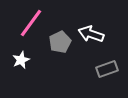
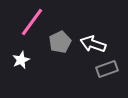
pink line: moved 1 px right, 1 px up
white arrow: moved 2 px right, 10 px down
